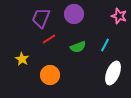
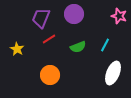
yellow star: moved 5 px left, 10 px up
